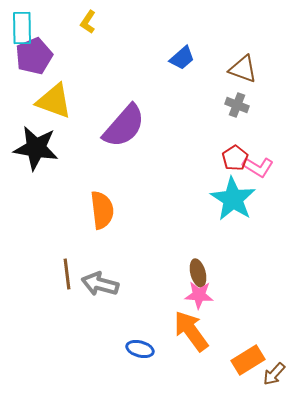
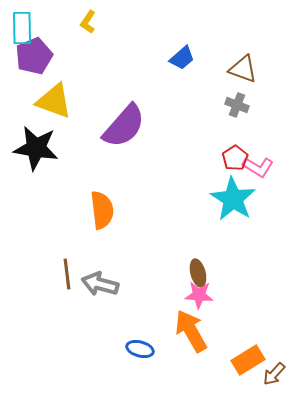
orange arrow: rotated 6 degrees clockwise
